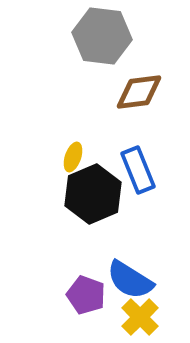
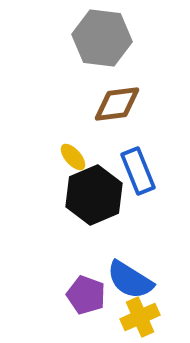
gray hexagon: moved 2 px down
brown diamond: moved 22 px left, 12 px down
yellow ellipse: rotated 60 degrees counterclockwise
blue rectangle: moved 1 px down
black hexagon: moved 1 px right, 1 px down
yellow cross: rotated 21 degrees clockwise
